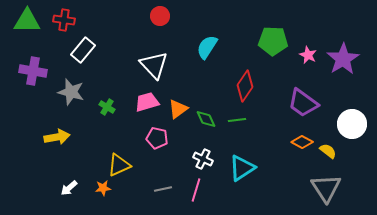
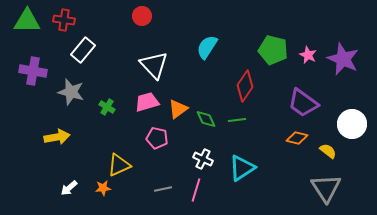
red circle: moved 18 px left
green pentagon: moved 9 px down; rotated 12 degrees clockwise
purple star: rotated 16 degrees counterclockwise
orange diamond: moved 5 px left, 4 px up; rotated 15 degrees counterclockwise
